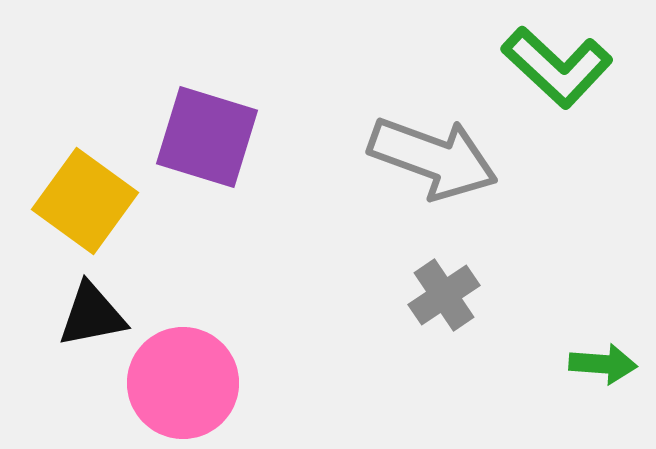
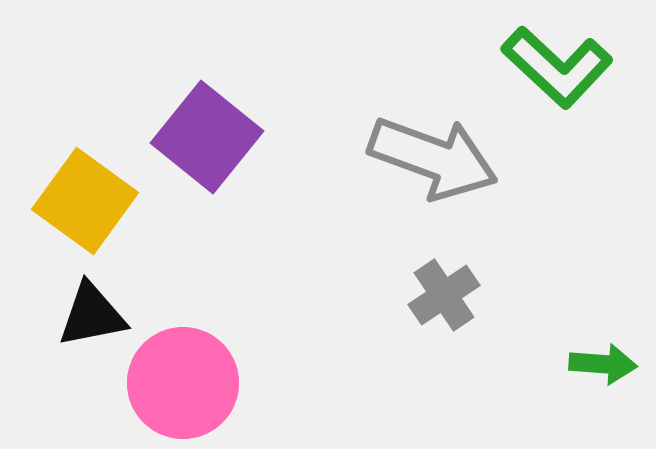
purple square: rotated 22 degrees clockwise
